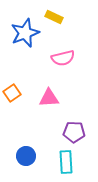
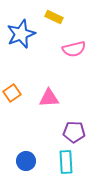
blue star: moved 4 px left, 1 px down
pink semicircle: moved 11 px right, 9 px up
blue circle: moved 5 px down
